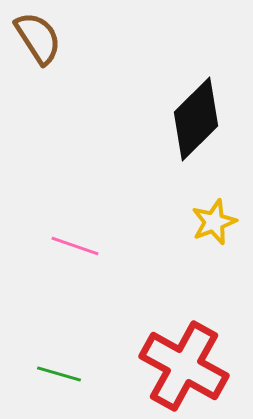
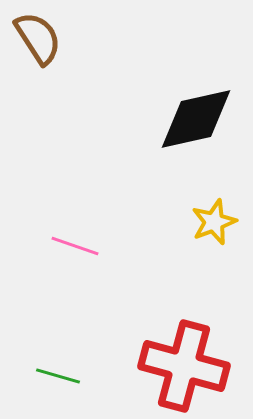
black diamond: rotated 32 degrees clockwise
red cross: rotated 14 degrees counterclockwise
green line: moved 1 px left, 2 px down
